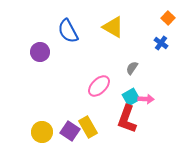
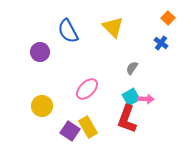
yellow triangle: rotated 15 degrees clockwise
pink ellipse: moved 12 px left, 3 px down
yellow circle: moved 26 px up
